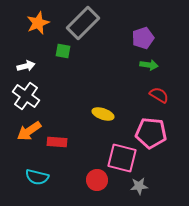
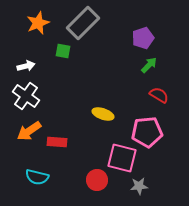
green arrow: rotated 54 degrees counterclockwise
pink pentagon: moved 4 px left, 1 px up; rotated 12 degrees counterclockwise
